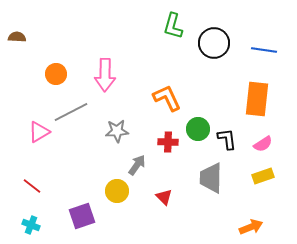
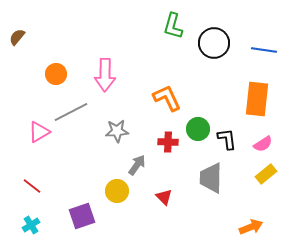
brown semicircle: rotated 54 degrees counterclockwise
yellow rectangle: moved 3 px right, 2 px up; rotated 20 degrees counterclockwise
cyan cross: rotated 36 degrees clockwise
